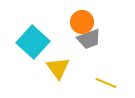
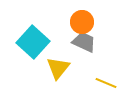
gray trapezoid: moved 5 px left, 3 px down; rotated 135 degrees counterclockwise
yellow triangle: rotated 15 degrees clockwise
